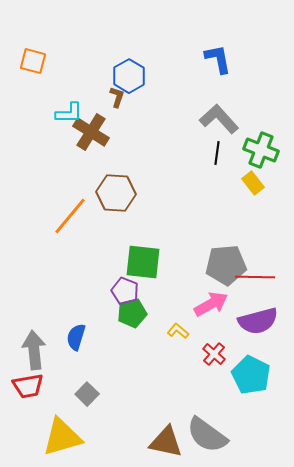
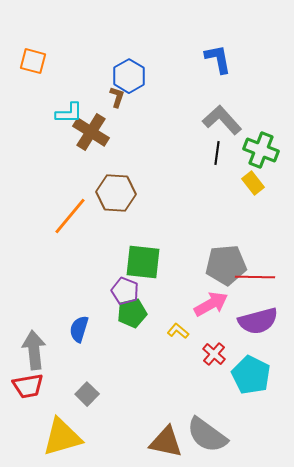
gray L-shape: moved 3 px right, 1 px down
blue semicircle: moved 3 px right, 8 px up
